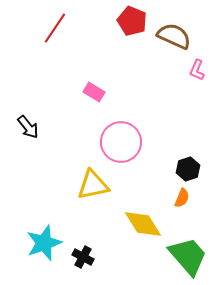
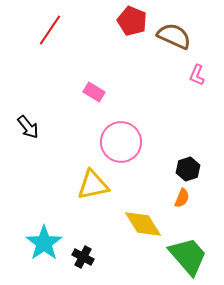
red line: moved 5 px left, 2 px down
pink L-shape: moved 5 px down
cyan star: rotated 15 degrees counterclockwise
